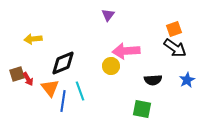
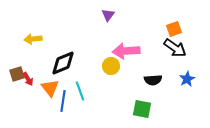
blue star: moved 1 px up
